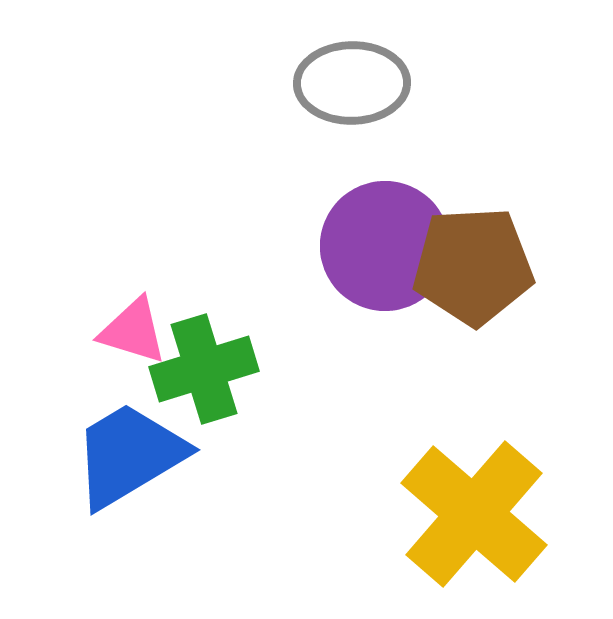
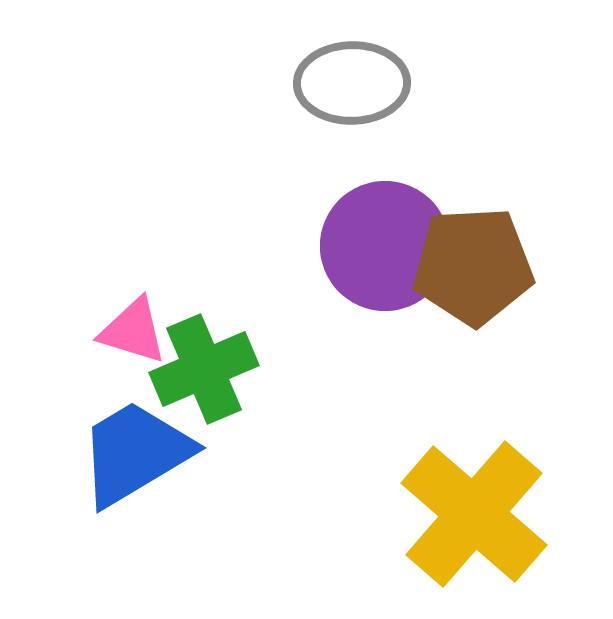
green cross: rotated 6 degrees counterclockwise
blue trapezoid: moved 6 px right, 2 px up
